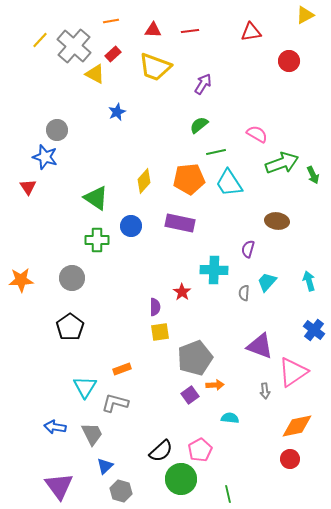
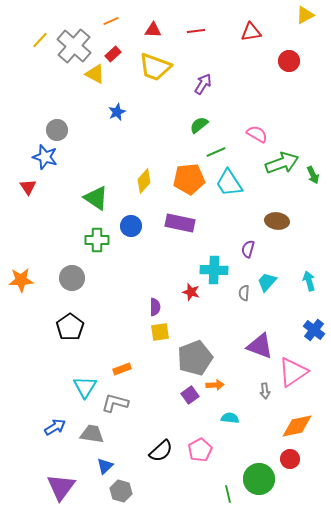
orange line at (111, 21): rotated 14 degrees counterclockwise
red line at (190, 31): moved 6 px right
green line at (216, 152): rotated 12 degrees counterclockwise
red star at (182, 292): moved 9 px right; rotated 18 degrees counterclockwise
blue arrow at (55, 427): rotated 140 degrees clockwise
gray trapezoid at (92, 434): rotated 55 degrees counterclockwise
green circle at (181, 479): moved 78 px right
purple triangle at (59, 486): moved 2 px right, 1 px down; rotated 12 degrees clockwise
